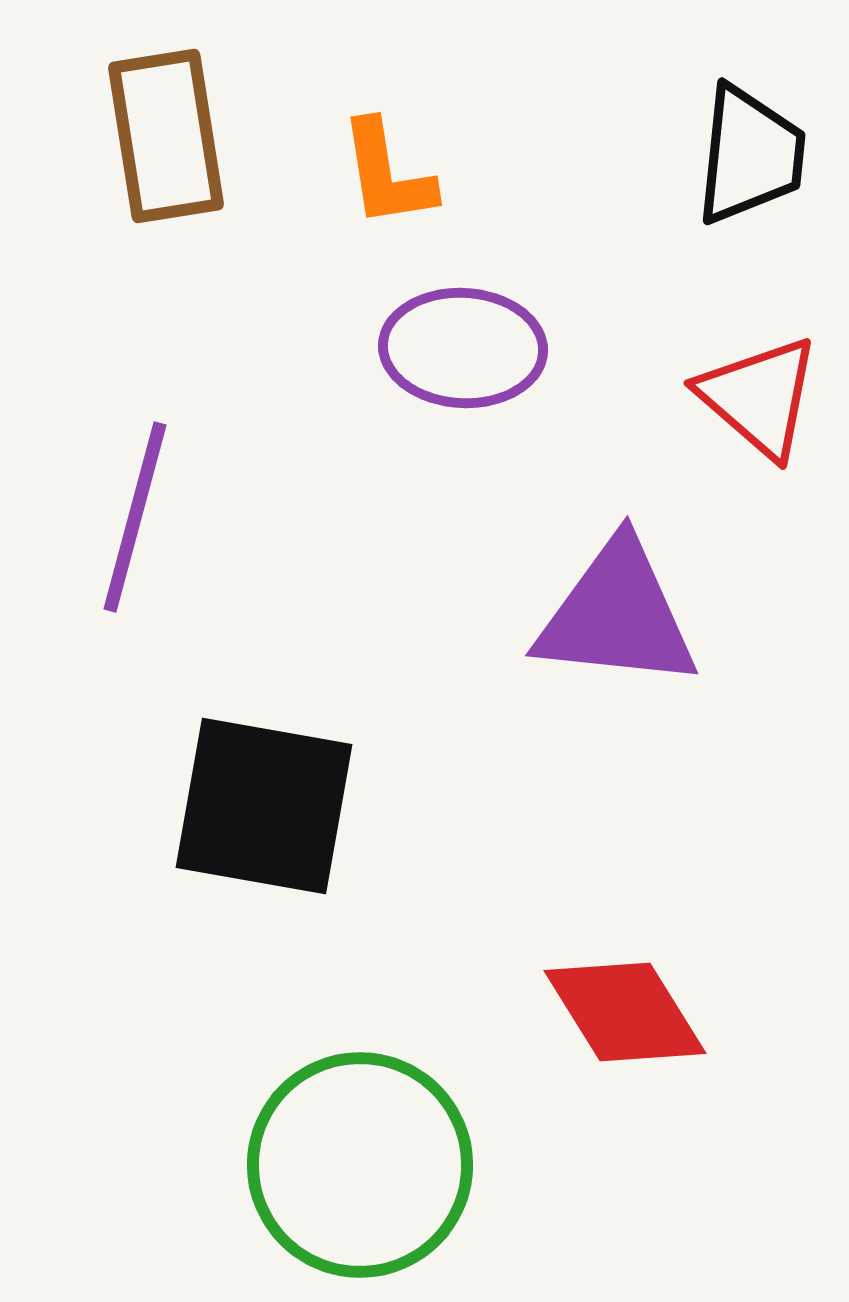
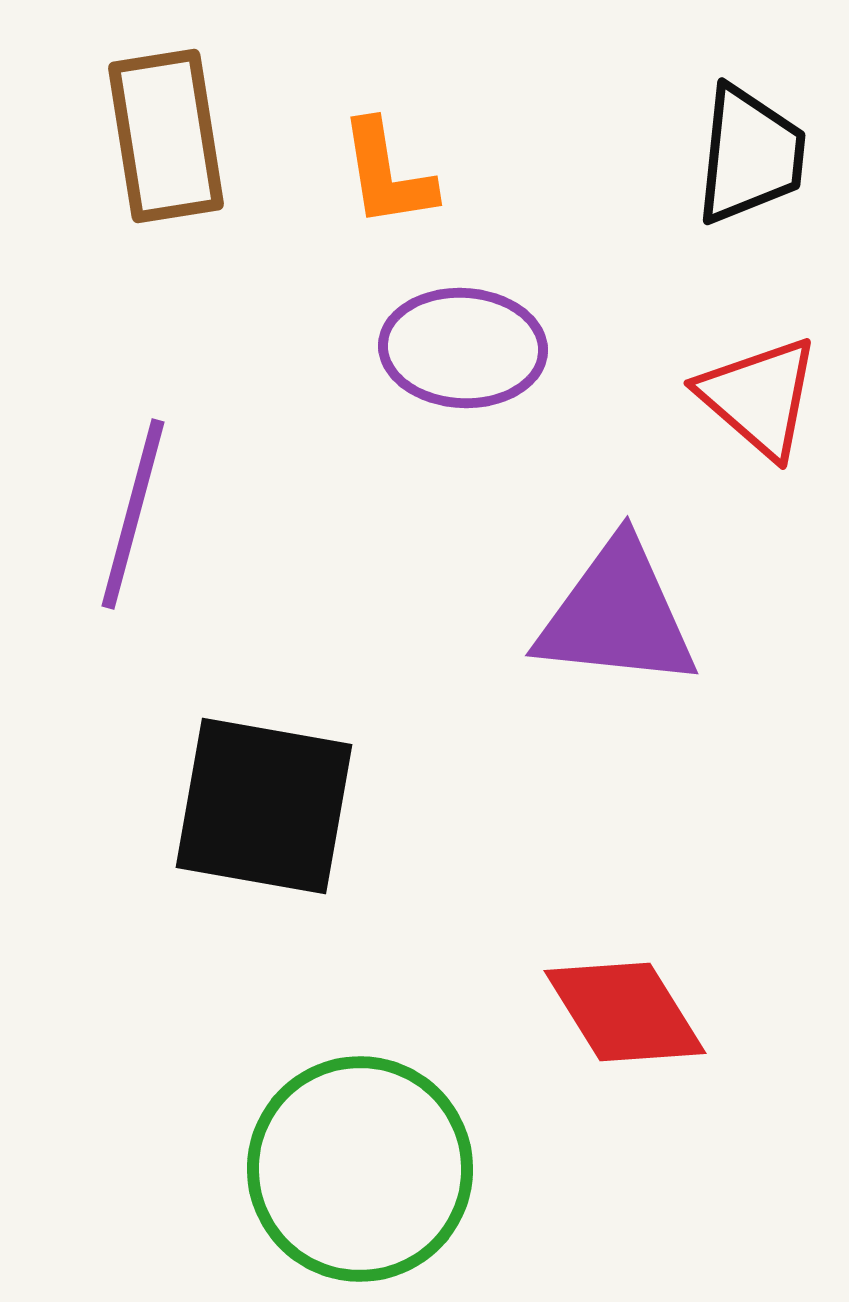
purple line: moved 2 px left, 3 px up
green circle: moved 4 px down
